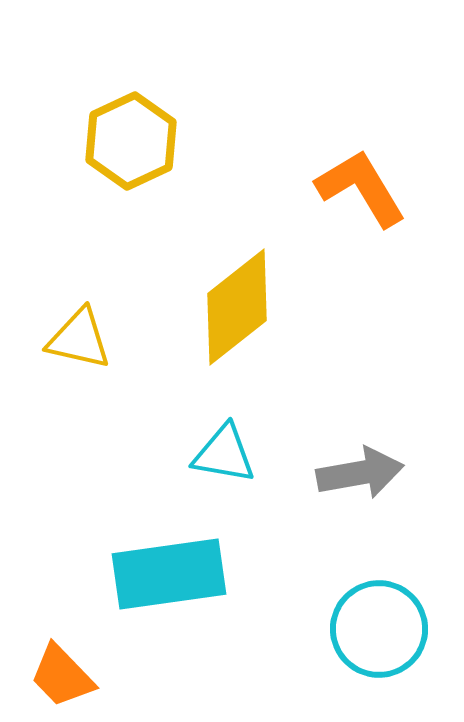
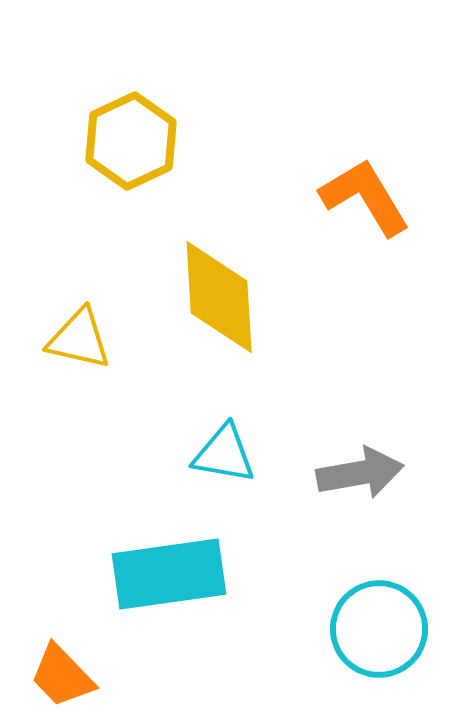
orange L-shape: moved 4 px right, 9 px down
yellow diamond: moved 18 px left, 10 px up; rotated 55 degrees counterclockwise
